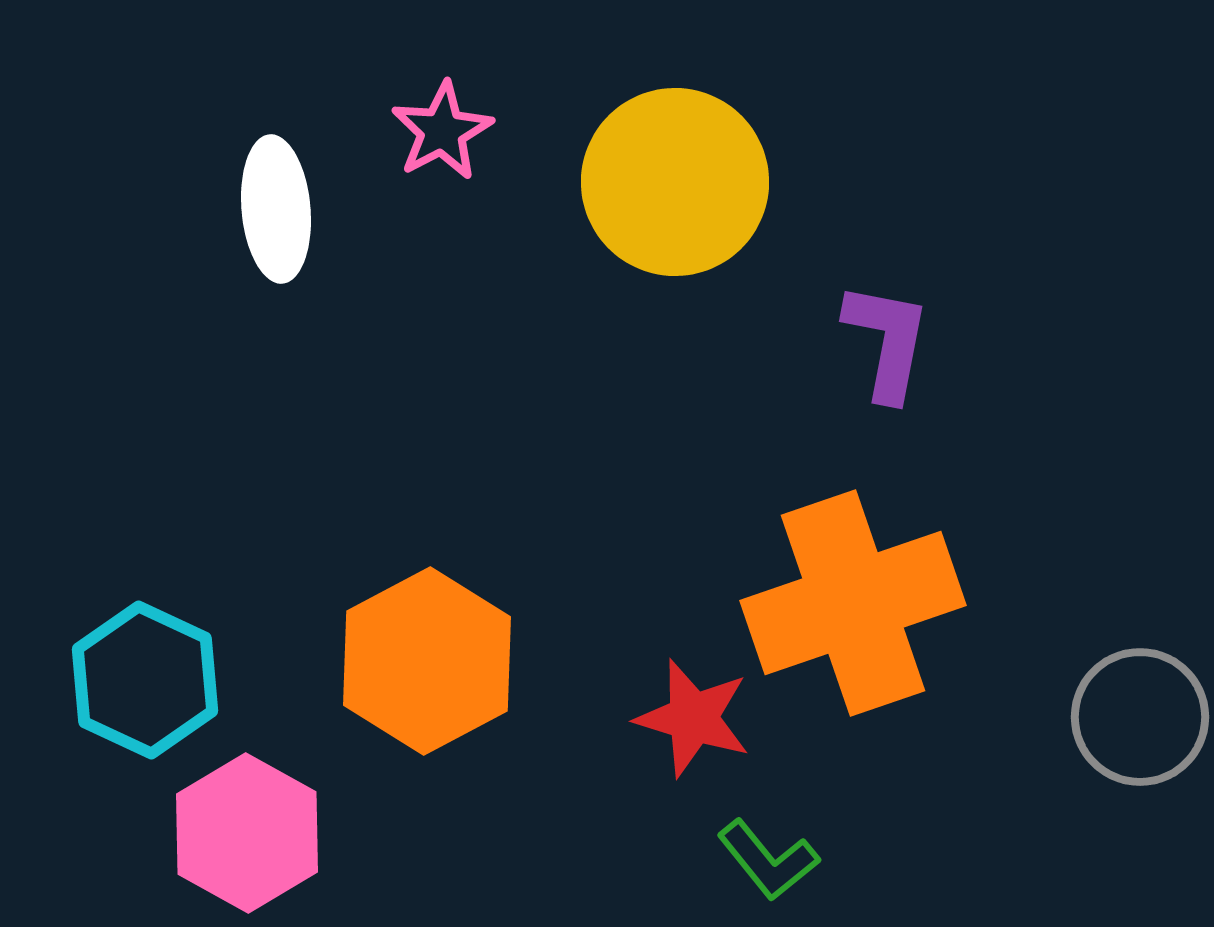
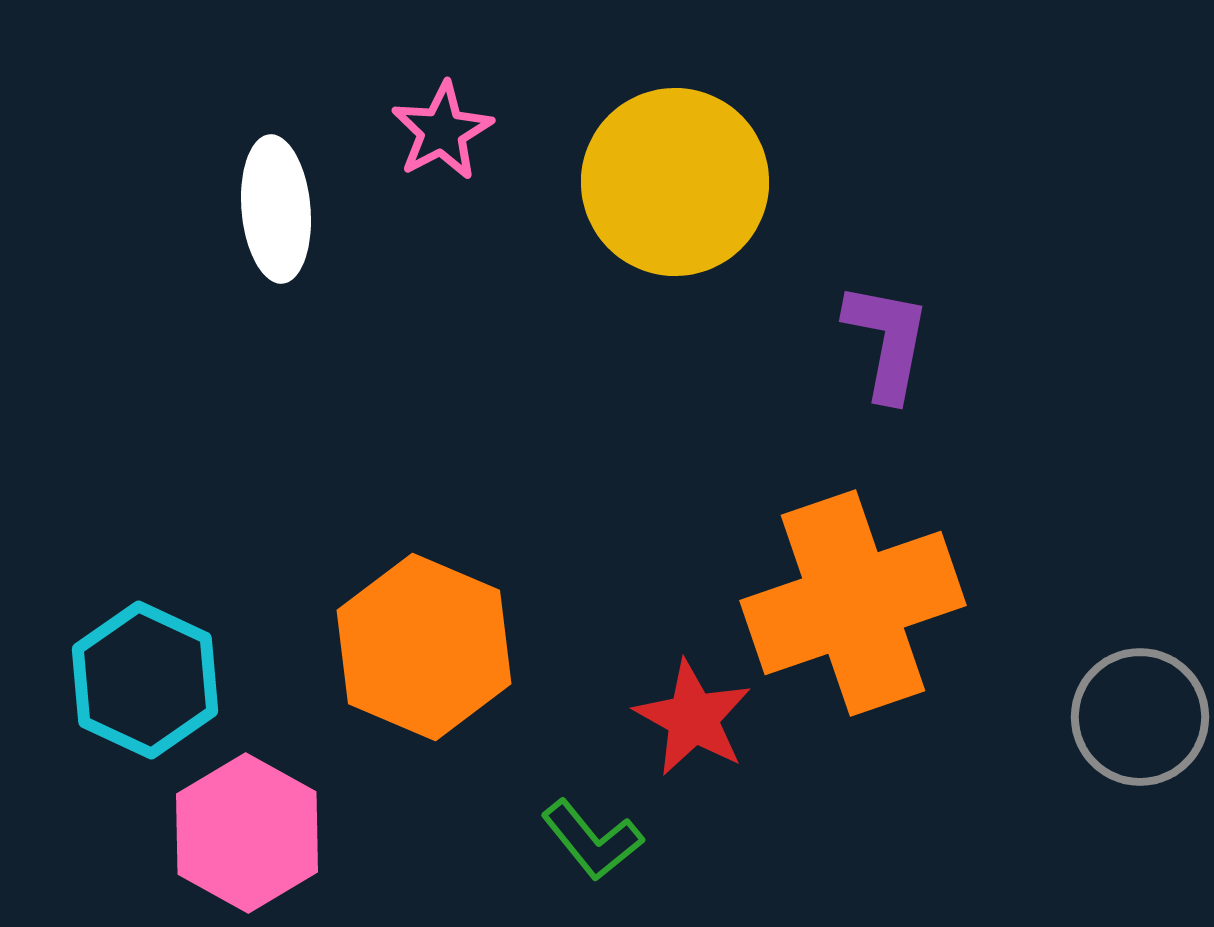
orange hexagon: moved 3 px left, 14 px up; rotated 9 degrees counterclockwise
red star: rotated 12 degrees clockwise
green L-shape: moved 176 px left, 20 px up
